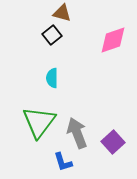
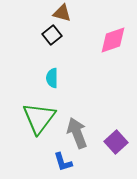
green triangle: moved 4 px up
purple square: moved 3 px right
